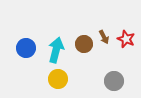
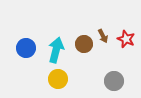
brown arrow: moved 1 px left, 1 px up
